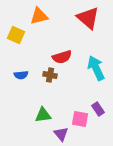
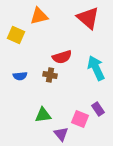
blue semicircle: moved 1 px left, 1 px down
pink square: rotated 12 degrees clockwise
